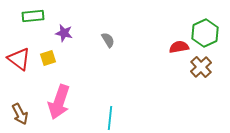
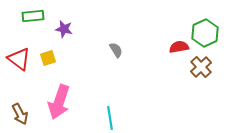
purple star: moved 4 px up
gray semicircle: moved 8 px right, 10 px down
cyan line: rotated 15 degrees counterclockwise
